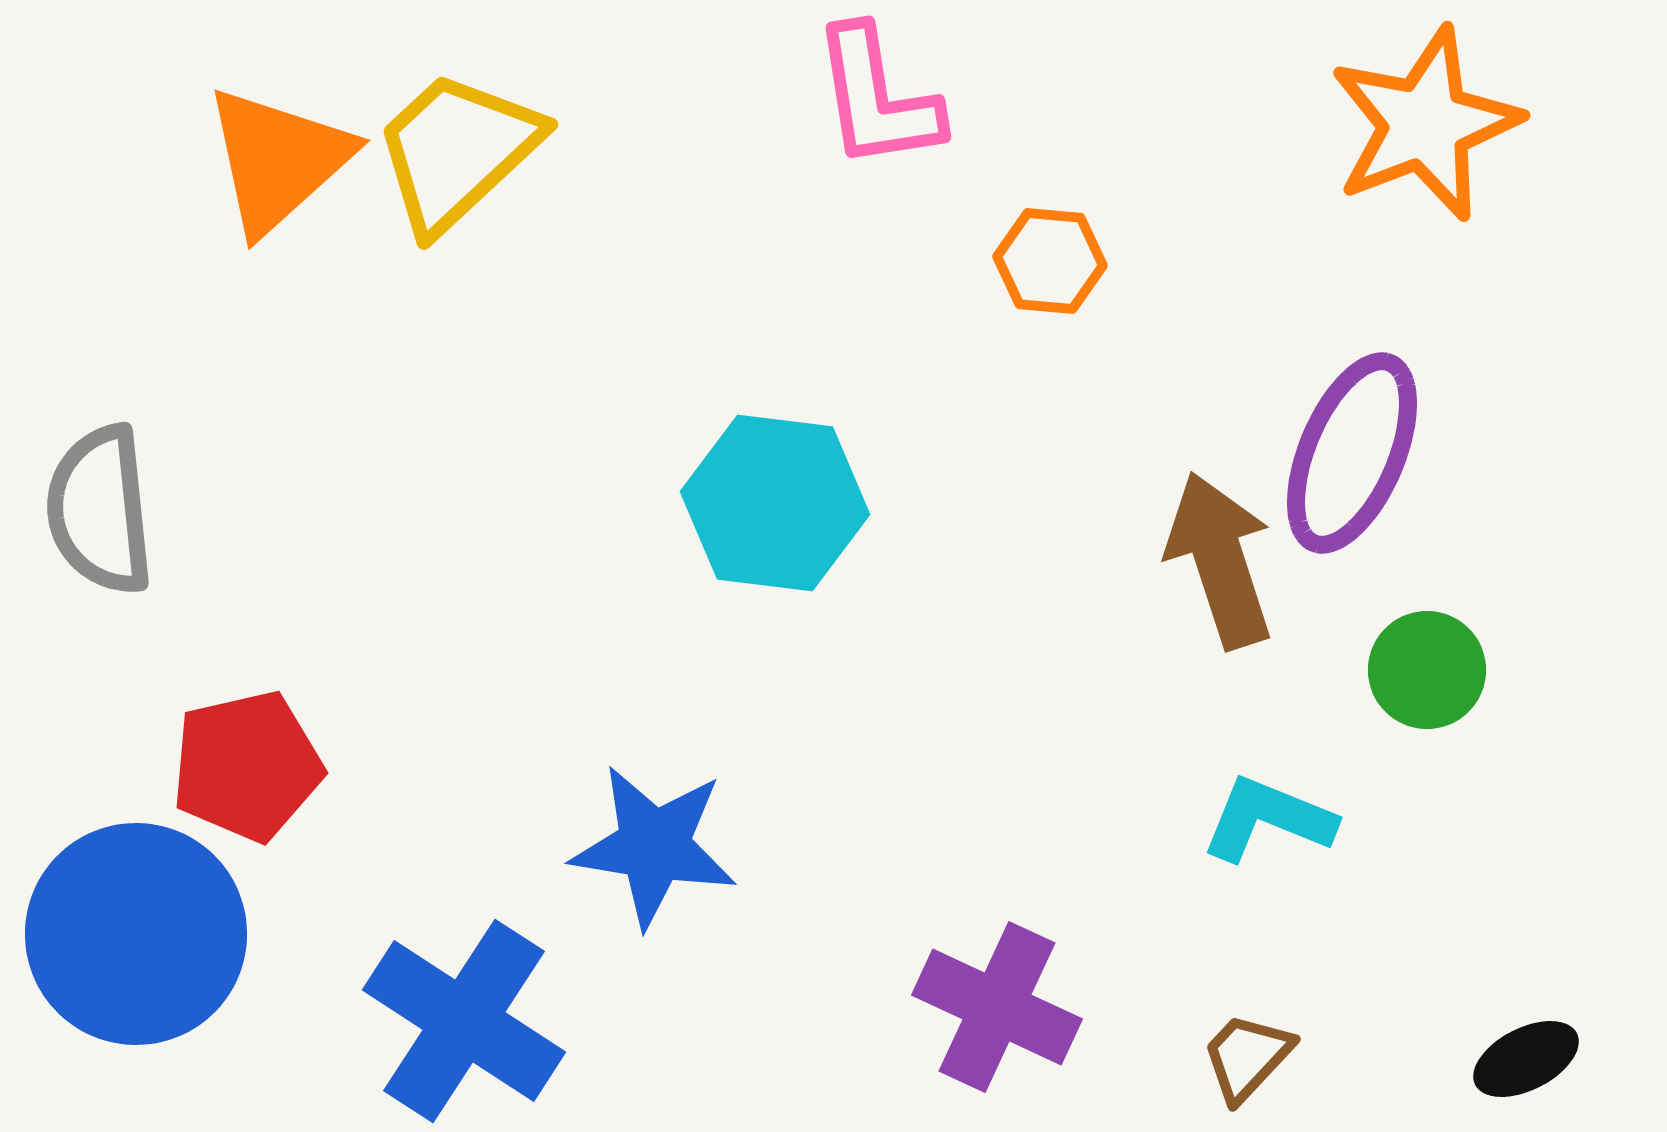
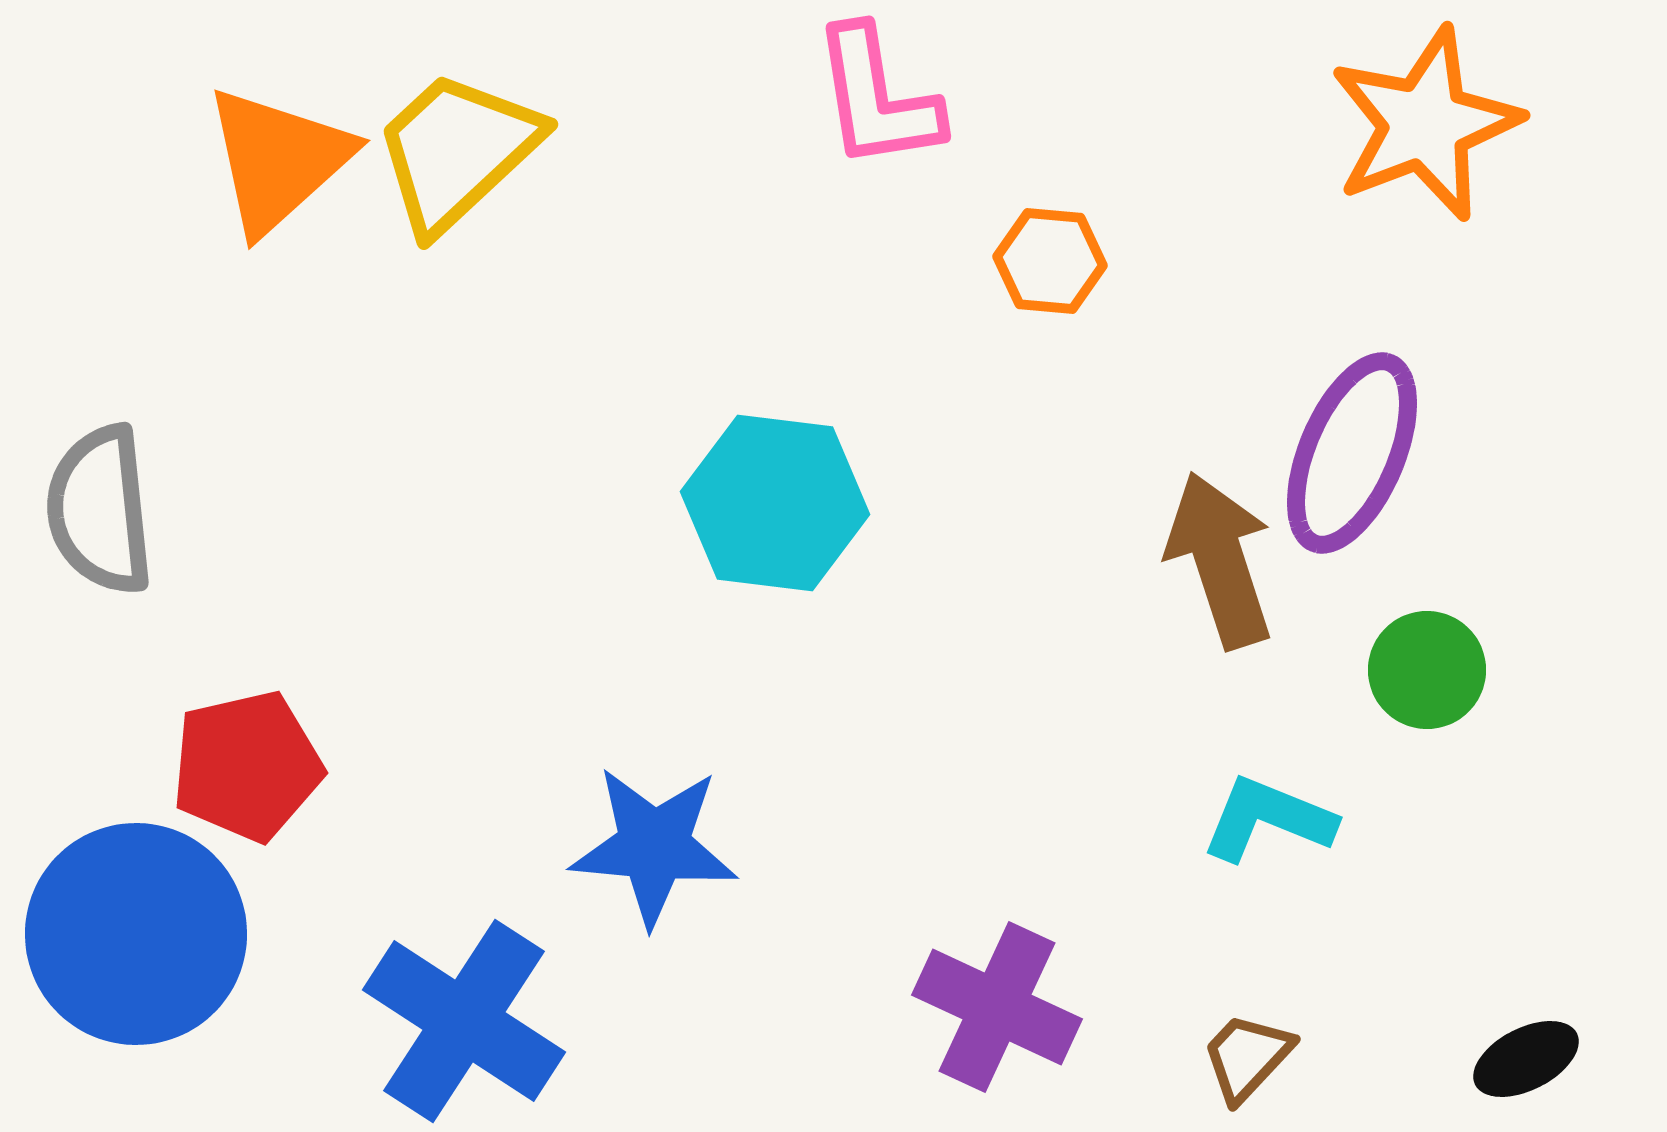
blue star: rotated 4 degrees counterclockwise
